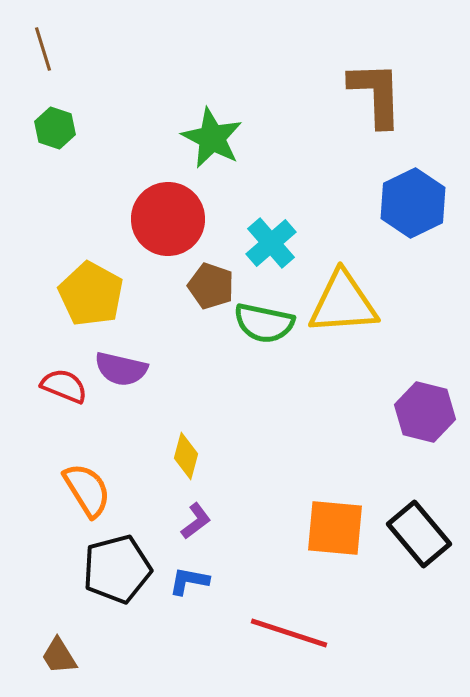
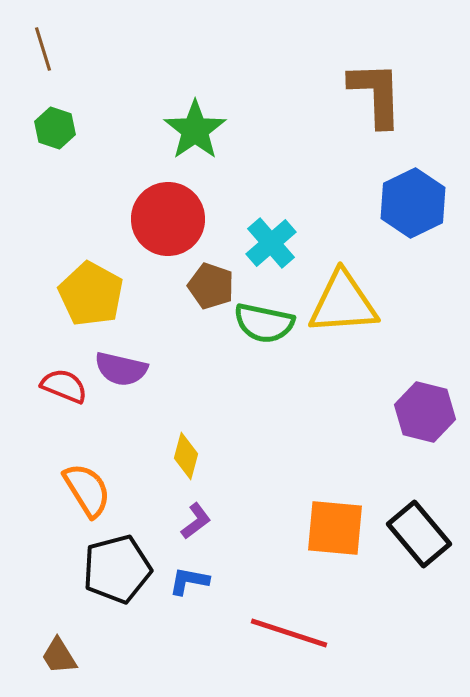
green star: moved 17 px left, 8 px up; rotated 10 degrees clockwise
